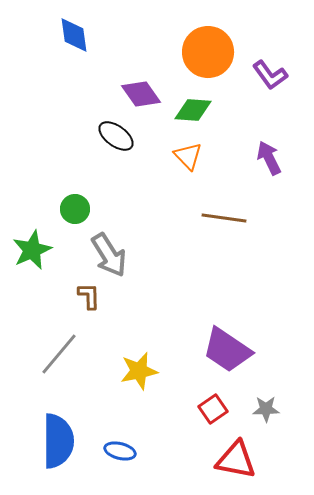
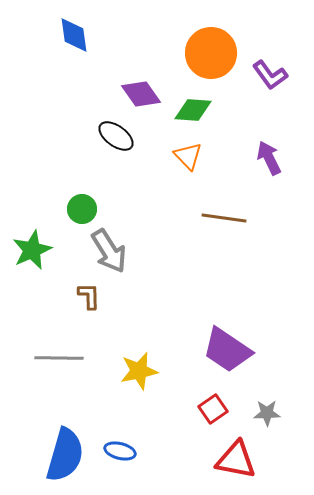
orange circle: moved 3 px right, 1 px down
green circle: moved 7 px right
gray arrow: moved 4 px up
gray line: moved 4 px down; rotated 51 degrees clockwise
gray star: moved 1 px right, 4 px down
blue semicircle: moved 7 px right, 14 px down; rotated 16 degrees clockwise
